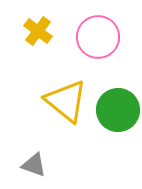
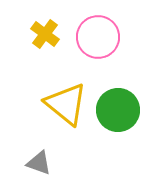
yellow cross: moved 7 px right, 3 px down
yellow triangle: moved 3 px down
gray triangle: moved 5 px right, 2 px up
